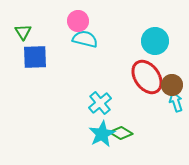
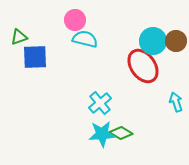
pink circle: moved 3 px left, 1 px up
green triangle: moved 4 px left, 5 px down; rotated 42 degrees clockwise
cyan circle: moved 2 px left
red ellipse: moved 4 px left, 11 px up
brown circle: moved 4 px right, 44 px up
cyan star: rotated 24 degrees clockwise
